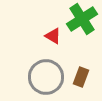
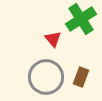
green cross: moved 1 px left
red triangle: moved 3 px down; rotated 18 degrees clockwise
